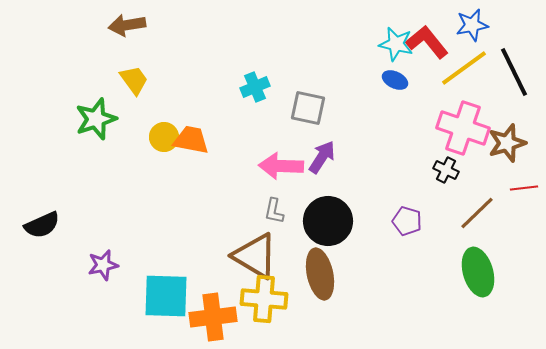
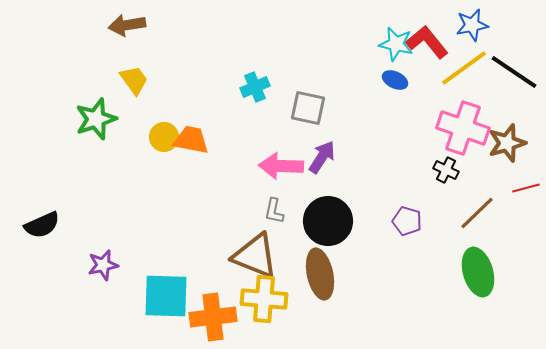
black line: rotated 30 degrees counterclockwise
red line: moved 2 px right; rotated 8 degrees counterclockwise
brown triangle: rotated 9 degrees counterclockwise
